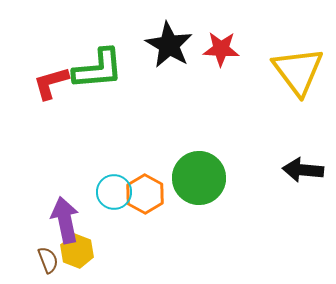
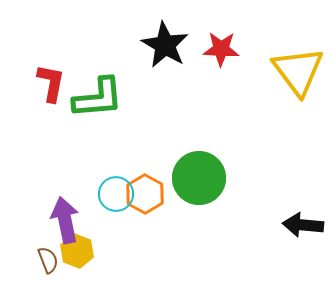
black star: moved 4 px left
green L-shape: moved 29 px down
red L-shape: rotated 117 degrees clockwise
black arrow: moved 55 px down
cyan circle: moved 2 px right, 2 px down
